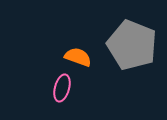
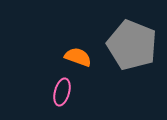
pink ellipse: moved 4 px down
